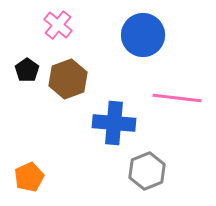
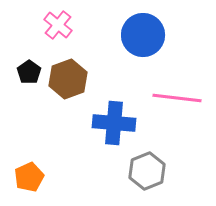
black pentagon: moved 2 px right, 2 px down
